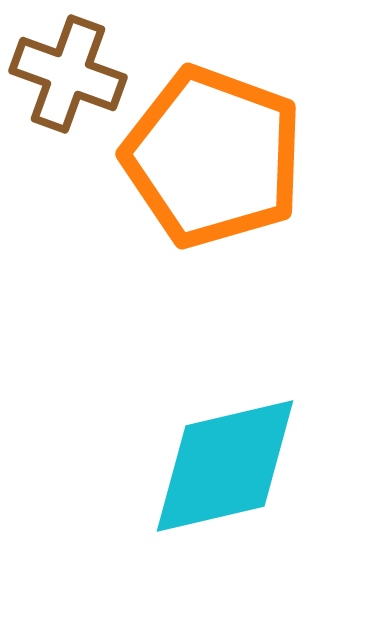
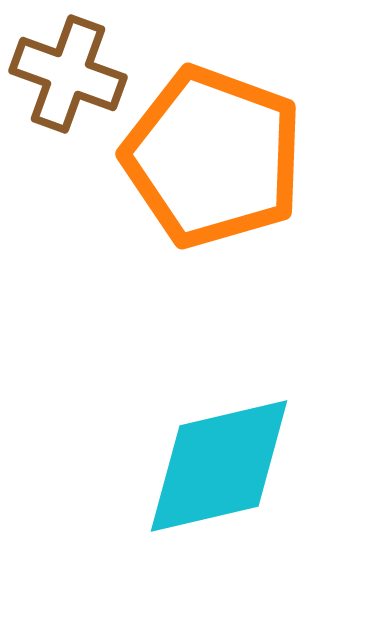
cyan diamond: moved 6 px left
